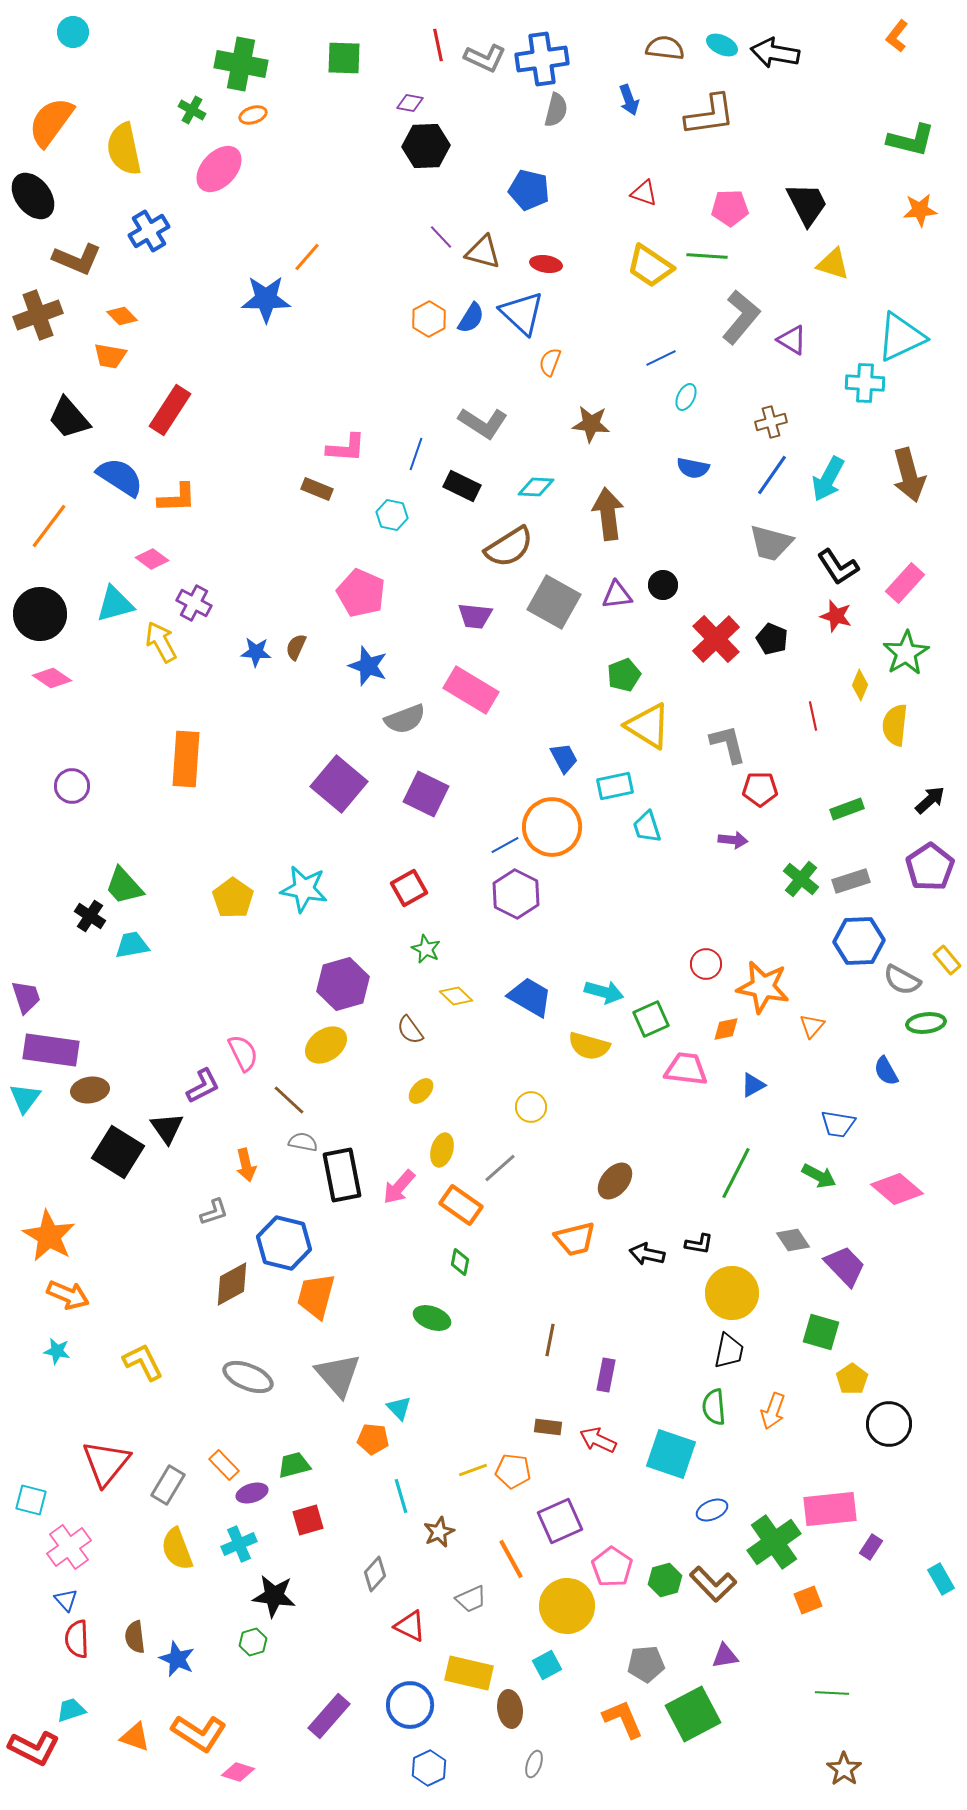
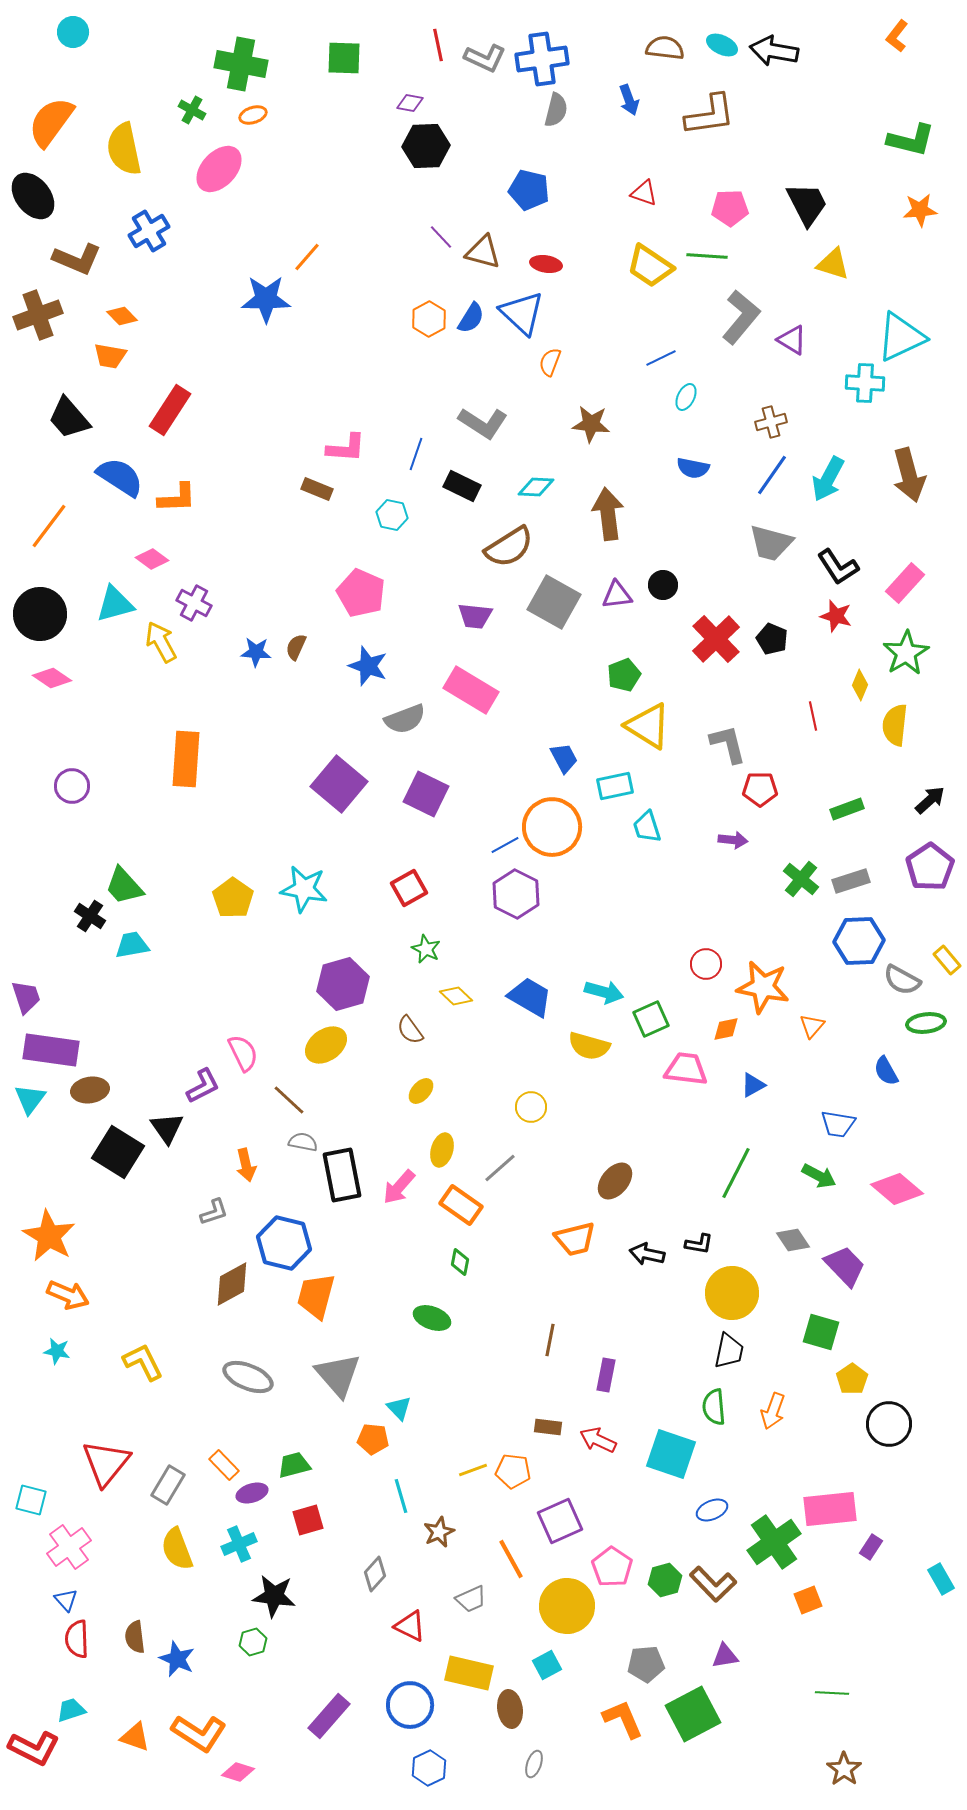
black arrow at (775, 53): moved 1 px left, 2 px up
cyan triangle at (25, 1098): moved 5 px right, 1 px down
